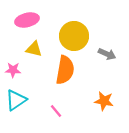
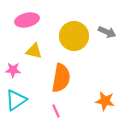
yellow triangle: moved 2 px down
gray arrow: moved 22 px up
orange semicircle: moved 4 px left, 8 px down
orange star: moved 1 px right
pink line: rotated 16 degrees clockwise
